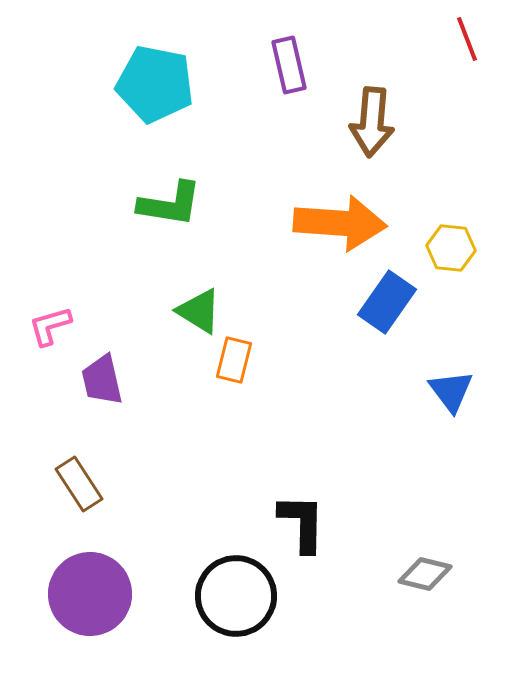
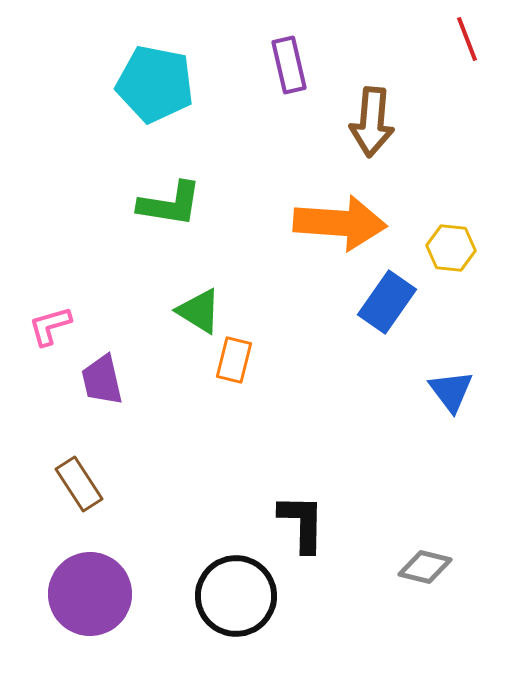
gray diamond: moved 7 px up
